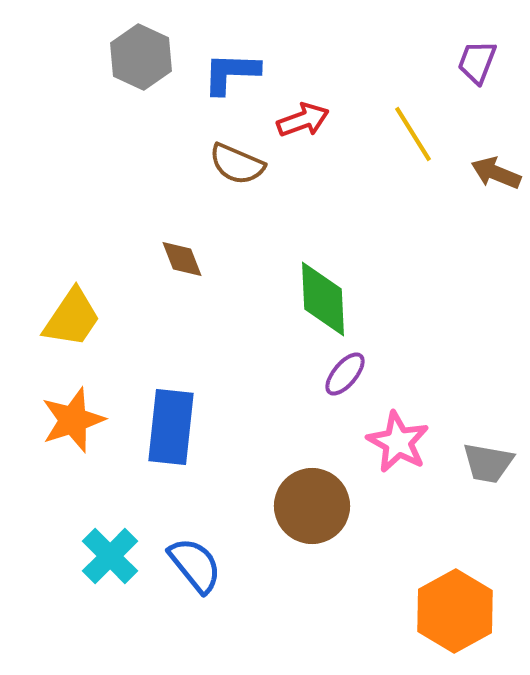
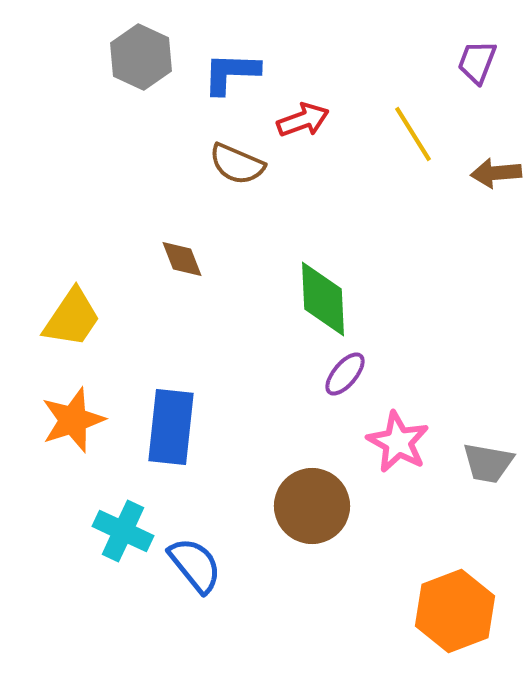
brown arrow: rotated 27 degrees counterclockwise
cyan cross: moved 13 px right, 25 px up; rotated 20 degrees counterclockwise
orange hexagon: rotated 8 degrees clockwise
